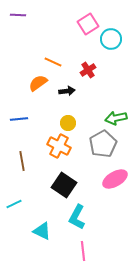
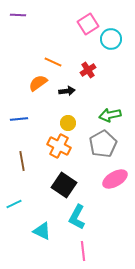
green arrow: moved 6 px left, 3 px up
